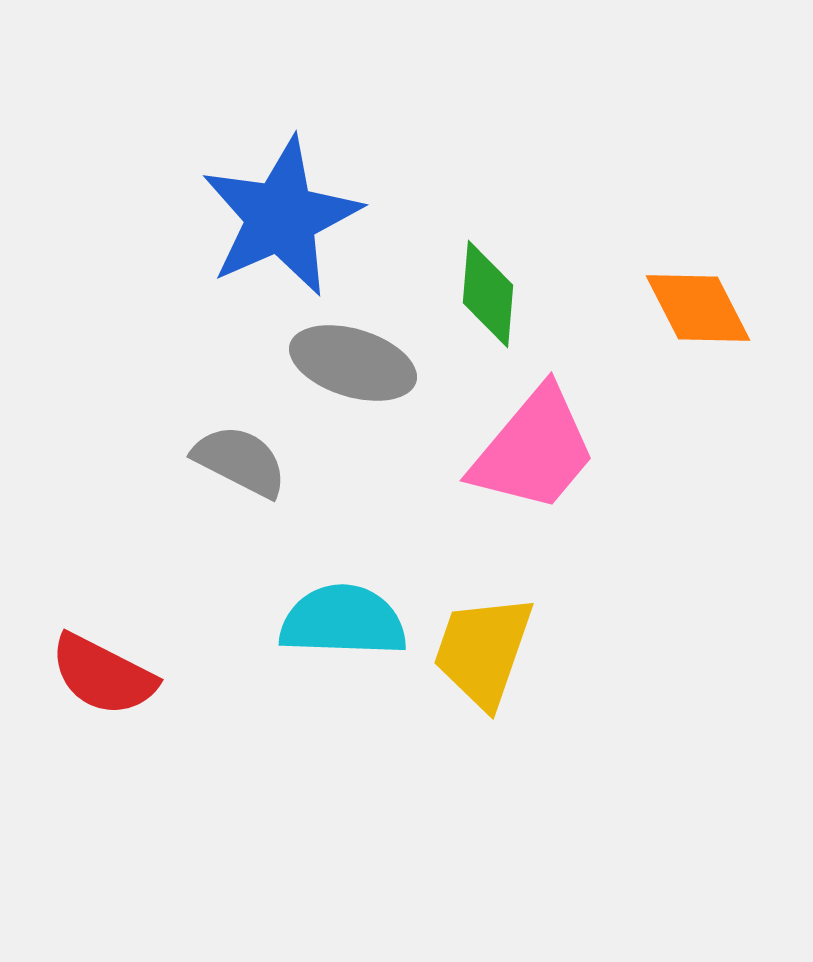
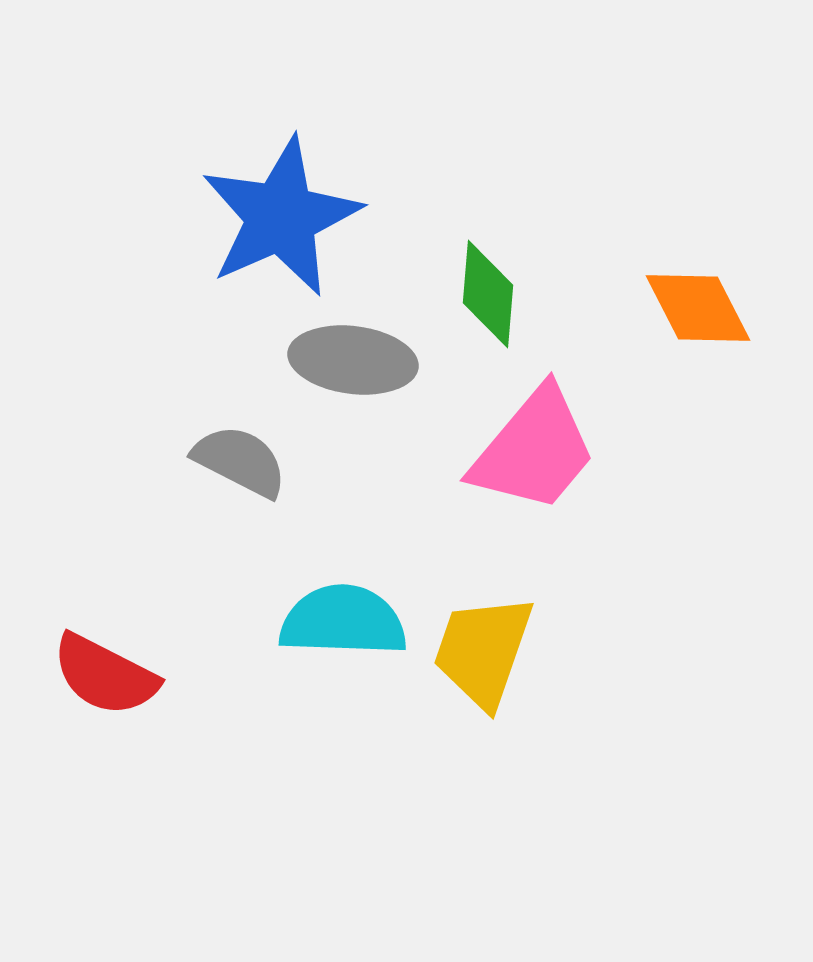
gray ellipse: moved 3 px up; rotated 10 degrees counterclockwise
red semicircle: moved 2 px right
